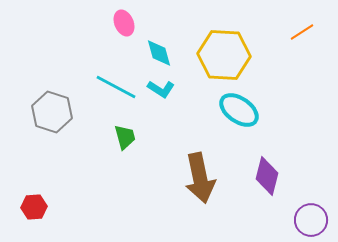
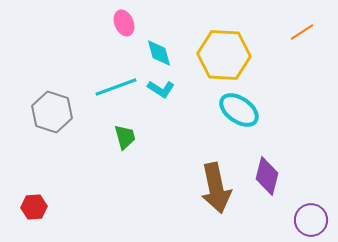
cyan line: rotated 48 degrees counterclockwise
brown arrow: moved 16 px right, 10 px down
